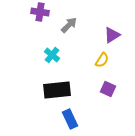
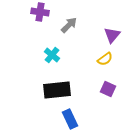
purple triangle: rotated 18 degrees counterclockwise
yellow semicircle: moved 3 px right, 1 px up; rotated 21 degrees clockwise
